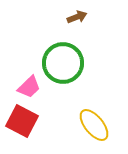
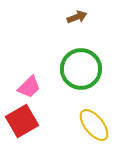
green circle: moved 18 px right, 6 px down
red square: rotated 32 degrees clockwise
